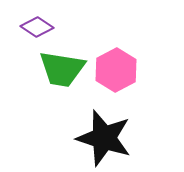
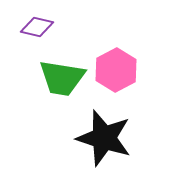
purple diamond: rotated 20 degrees counterclockwise
green trapezoid: moved 9 px down
